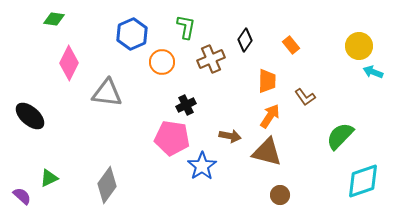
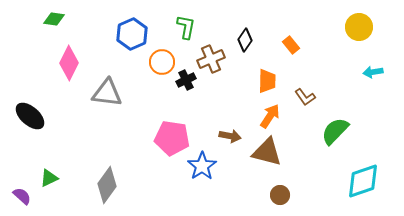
yellow circle: moved 19 px up
cyan arrow: rotated 30 degrees counterclockwise
black cross: moved 25 px up
green semicircle: moved 5 px left, 5 px up
